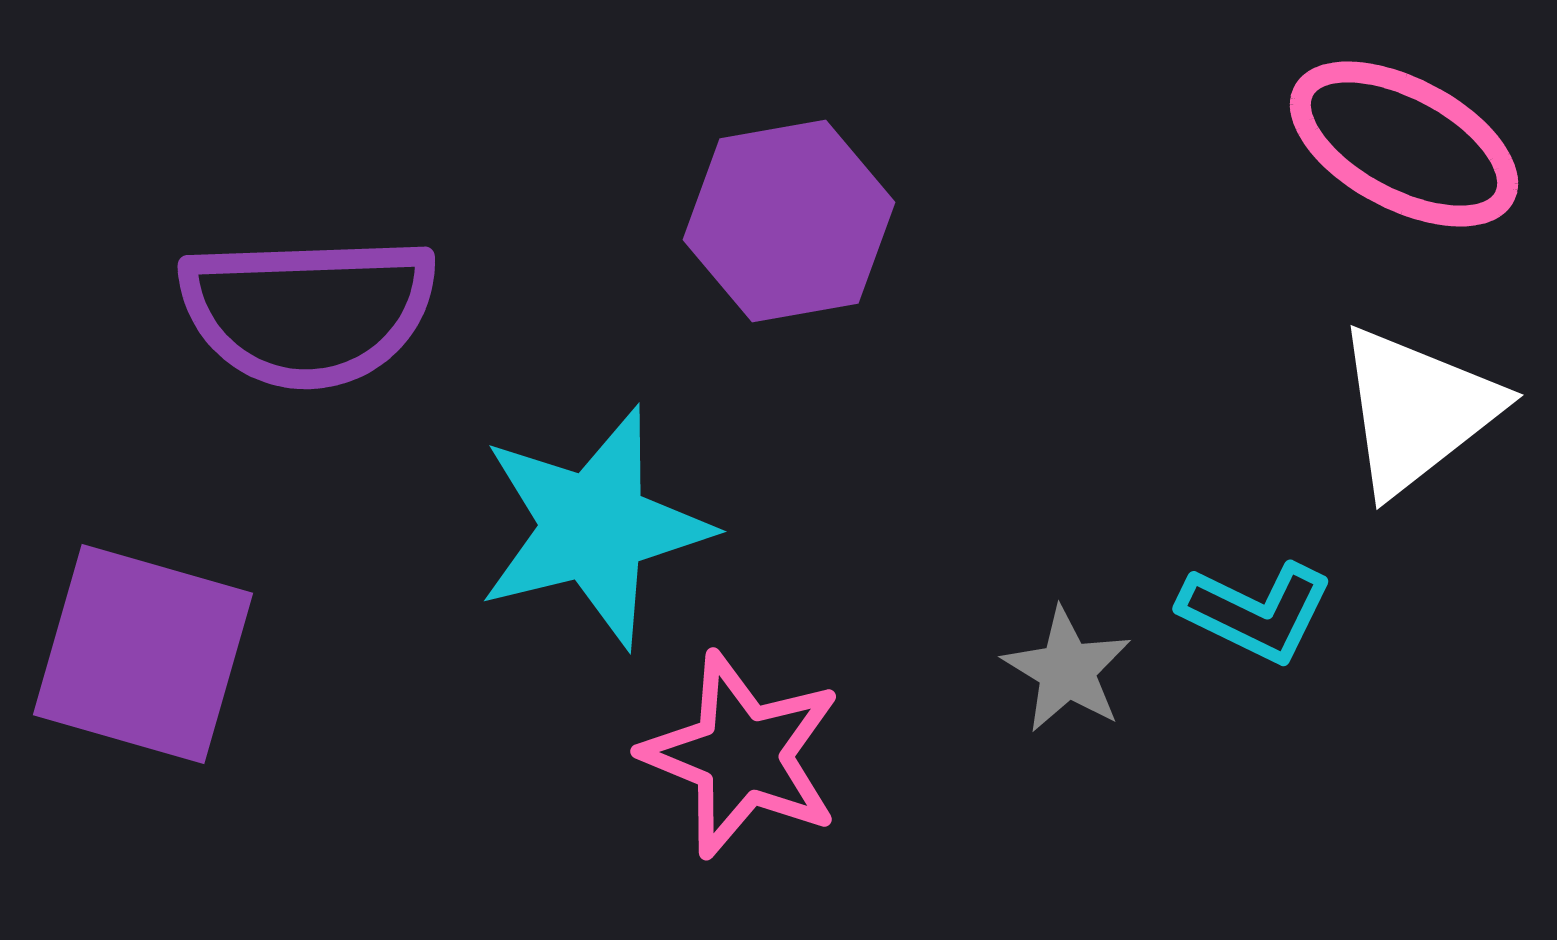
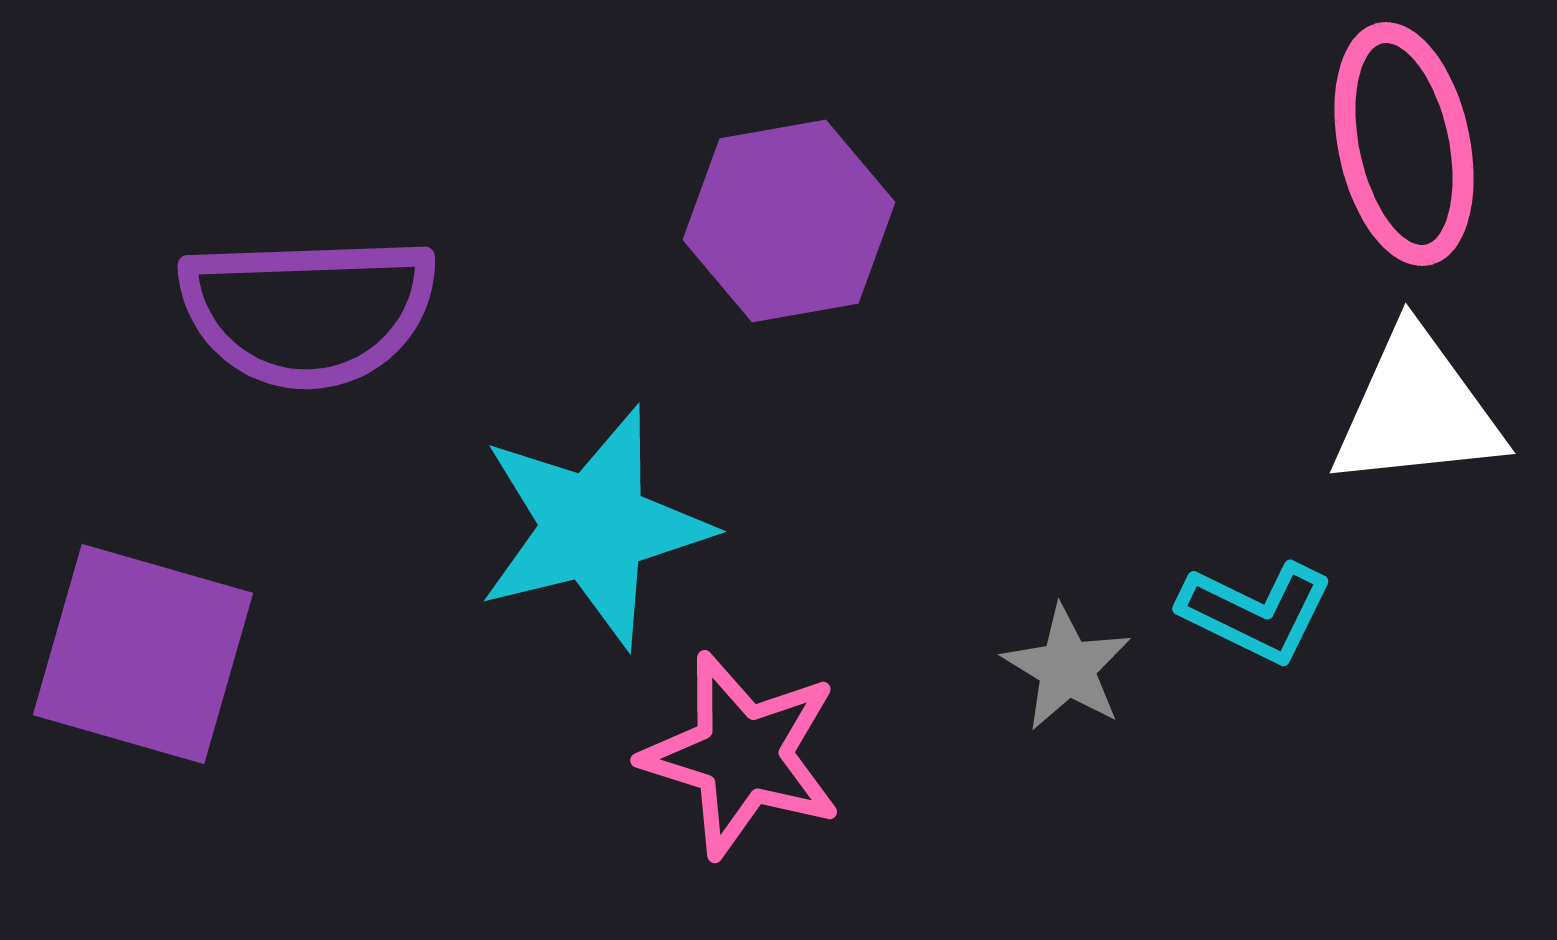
pink ellipse: rotated 50 degrees clockwise
white triangle: rotated 32 degrees clockwise
gray star: moved 2 px up
pink star: rotated 5 degrees counterclockwise
